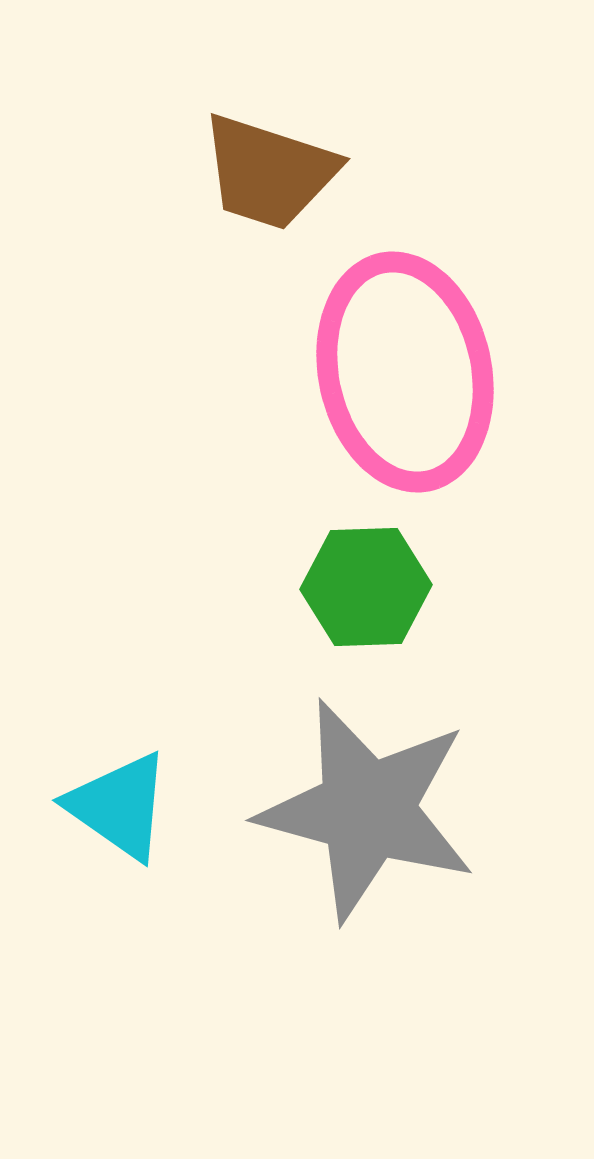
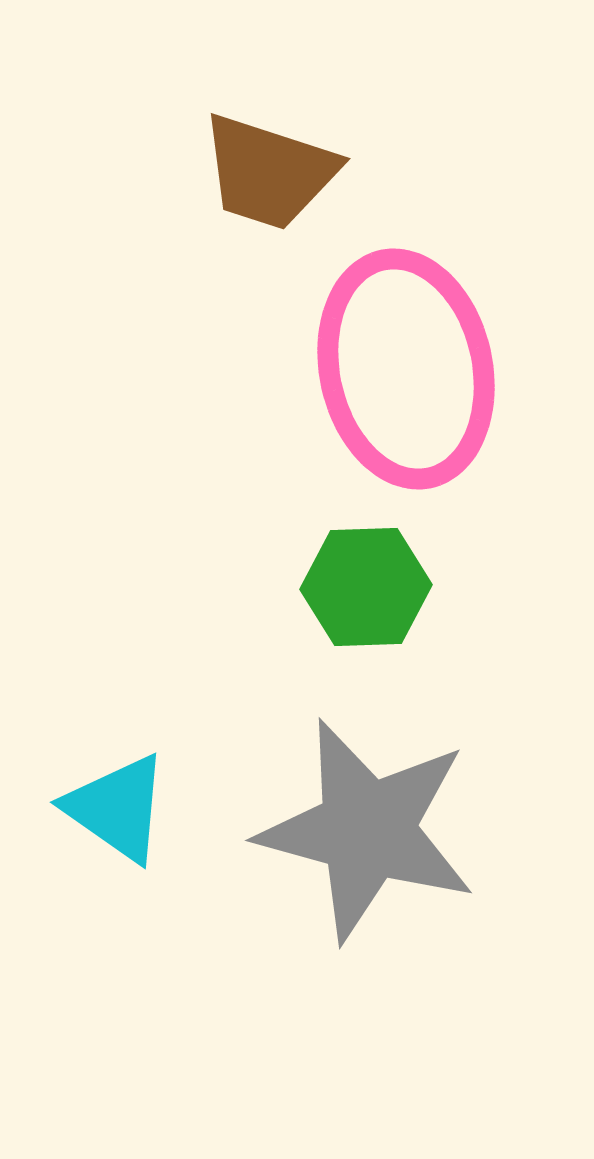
pink ellipse: moved 1 px right, 3 px up
cyan triangle: moved 2 px left, 2 px down
gray star: moved 20 px down
